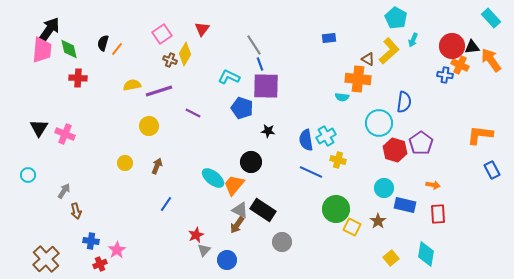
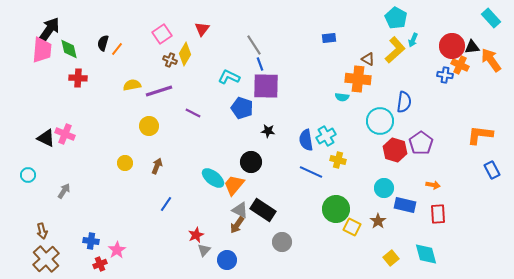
yellow L-shape at (389, 51): moved 6 px right, 1 px up
cyan circle at (379, 123): moved 1 px right, 2 px up
black triangle at (39, 128): moved 7 px right, 10 px down; rotated 36 degrees counterclockwise
brown arrow at (76, 211): moved 34 px left, 20 px down
cyan diamond at (426, 254): rotated 25 degrees counterclockwise
